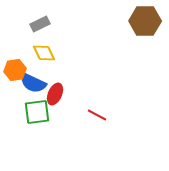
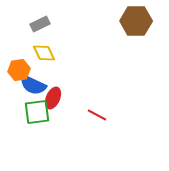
brown hexagon: moved 9 px left
orange hexagon: moved 4 px right
blue semicircle: moved 2 px down
red ellipse: moved 2 px left, 4 px down
